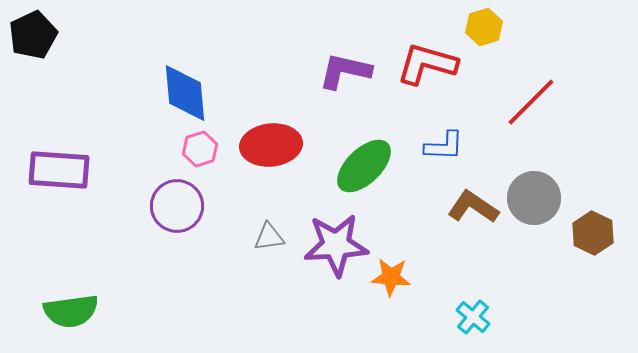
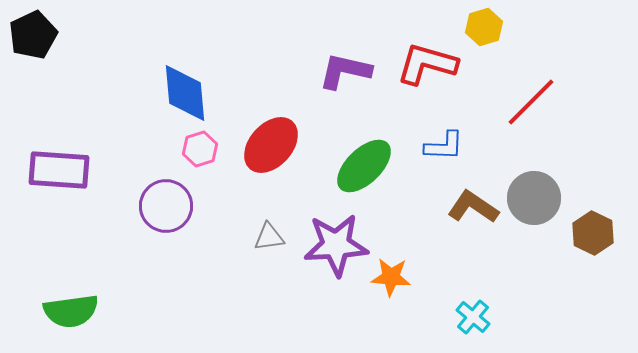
red ellipse: rotated 42 degrees counterclockwise
purple circle: moved 11 px left
